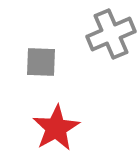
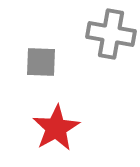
gray cross: rotated 33 degrees clockwise
